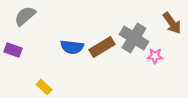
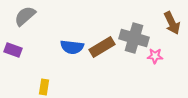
brown arrow: rotated 10 degrees clockwise
gray cross: rotated 16 degrees counterclockwise
yellow rectangle: rotated 56 degrees clockwise
